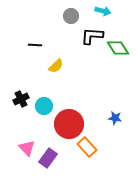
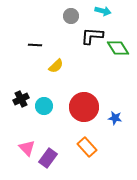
red circle: moved 15 px right, 17 px up
